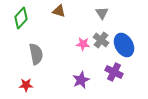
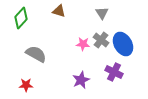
blue ellipse: moved 1 px left, 1 px up
gray semicircle: rotated 50 degrees counterclockwise
